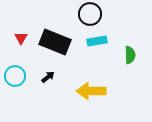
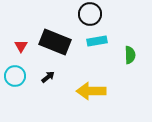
red triangle: moved 8 px down
